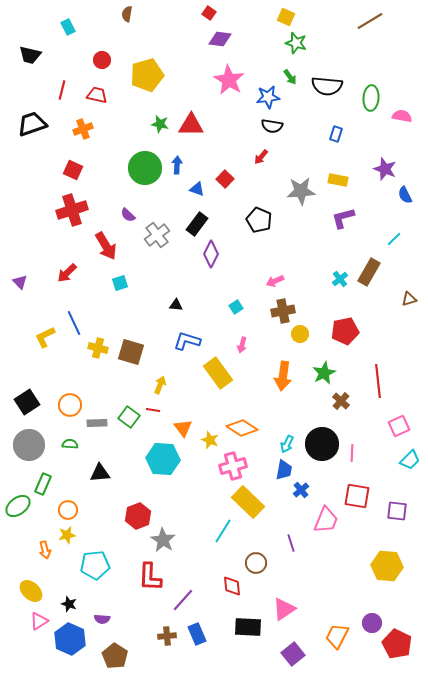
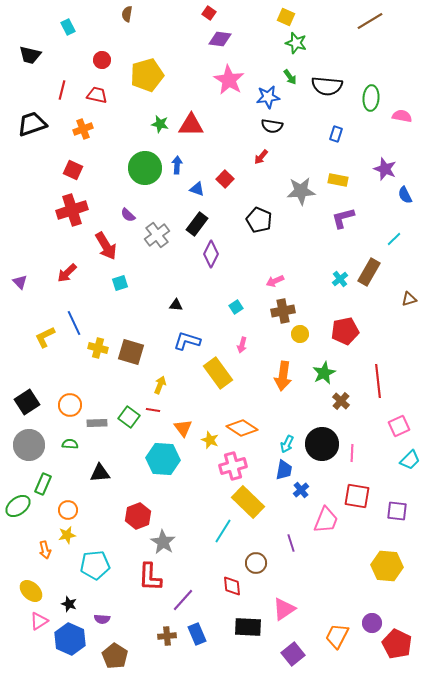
gray star at (163, 540): moved 2 px down
